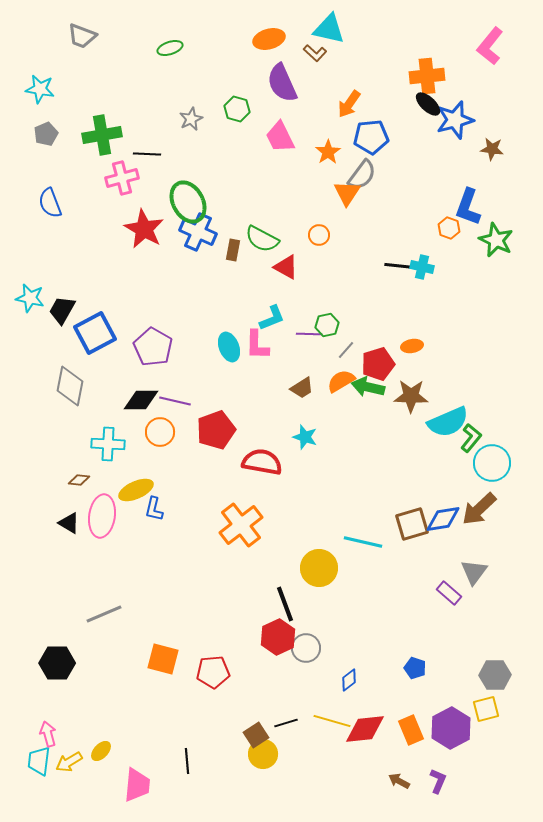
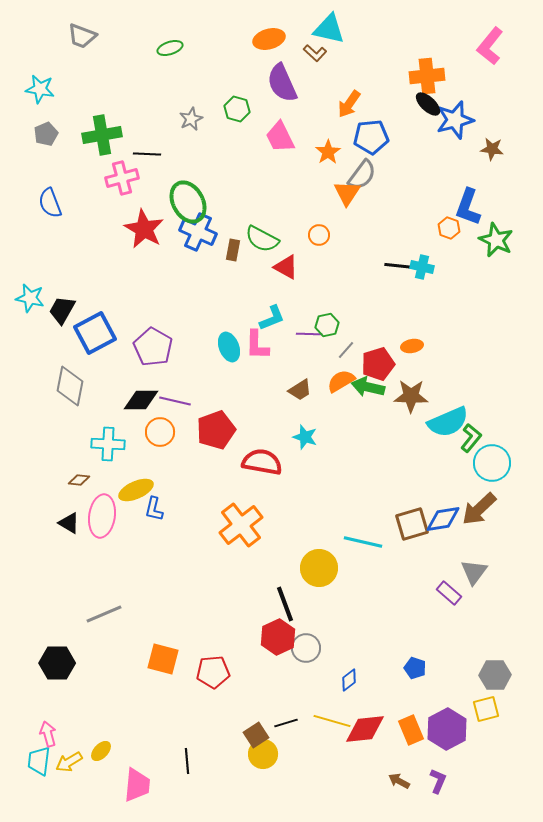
brown trapezoid at (302, 388): moved 2 px left, 2 px down
purple hexagon at (451, 728): moved 4 px left, 1 px down
